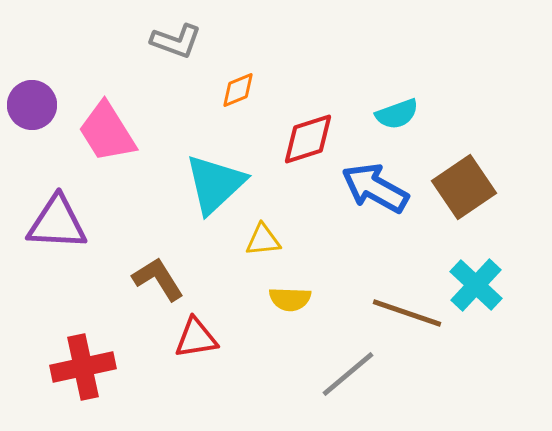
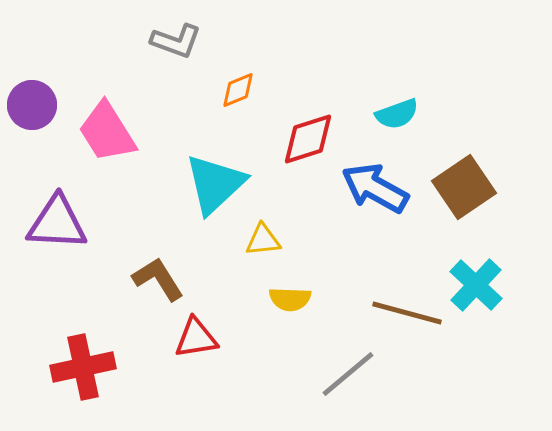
brown line: rotated 4 degrees counterclockwise
